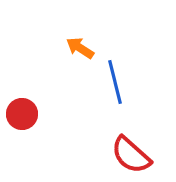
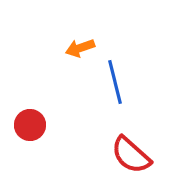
orange arrow: rotated 52 degrees counterclockwise
red circle: moved 8 px right, 11 px down
